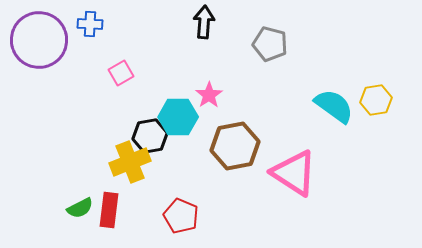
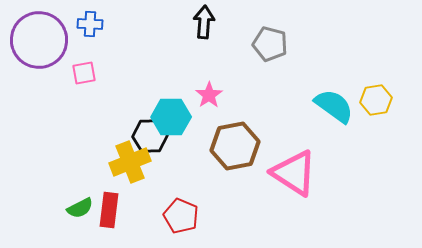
pink square: moved 37 px left; rotated 20 degrees clockwise
cyan hexagon: moved 7 px left
black hexagon: rotated 8 degrees clockwise
